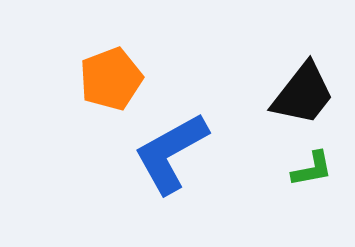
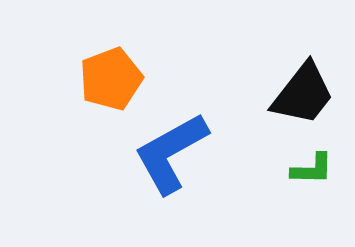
green L-shape: rotated 12 degrees clockwise
